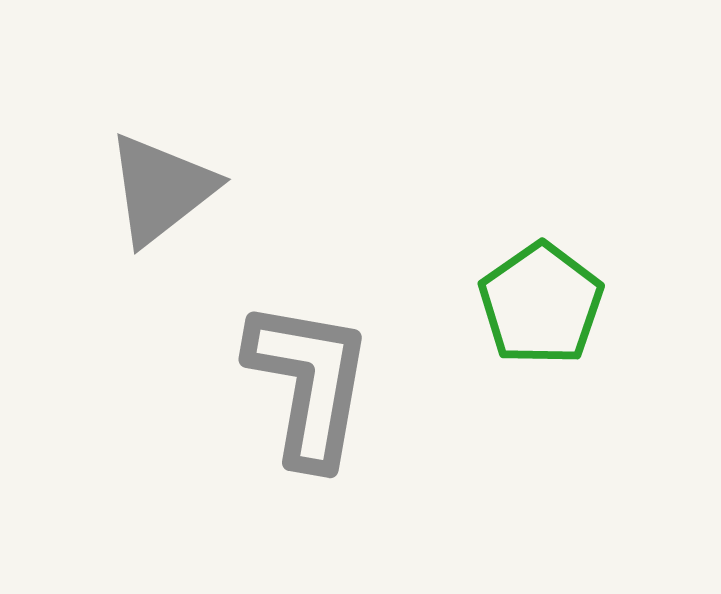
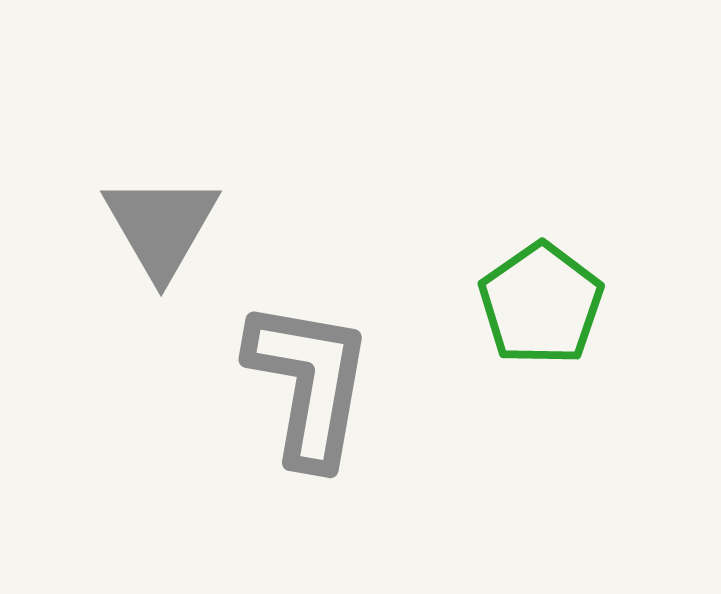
gray triangle: moved 37 px down; rotated 22 degrees counterclockwise
